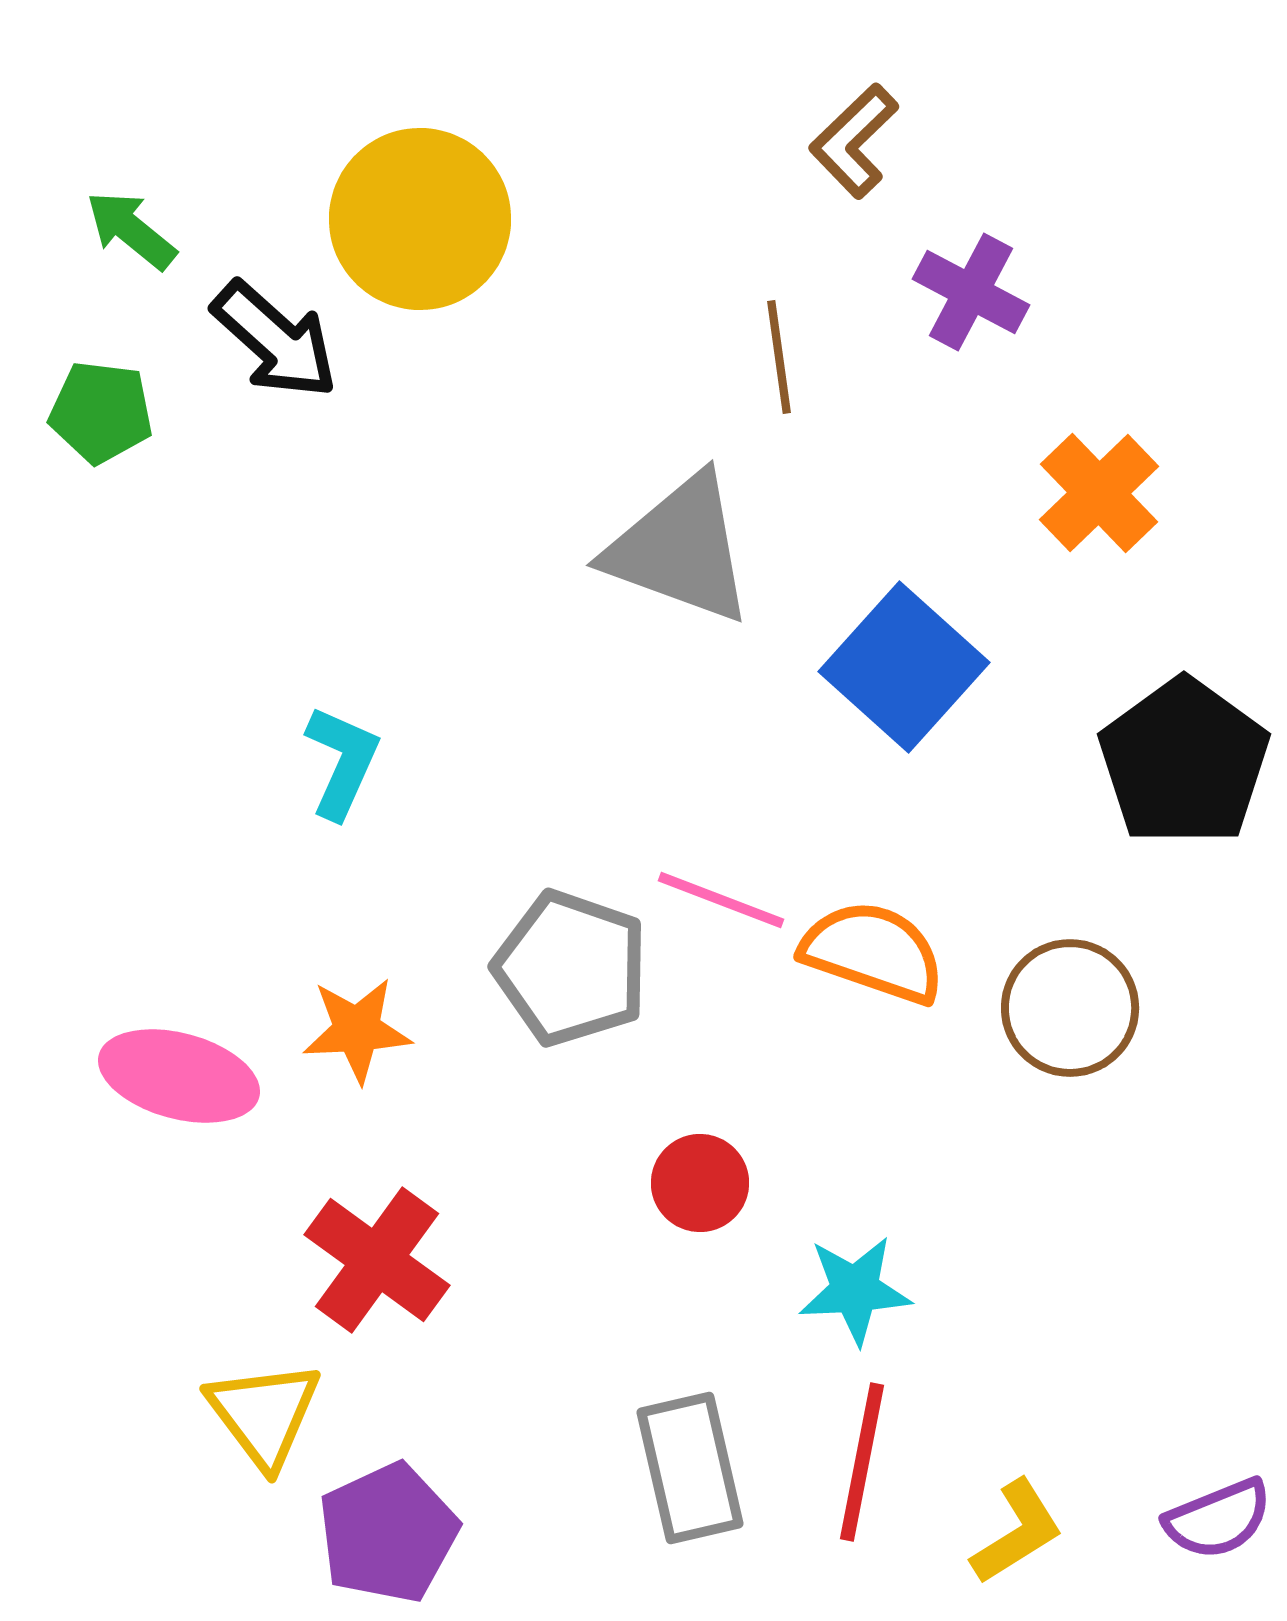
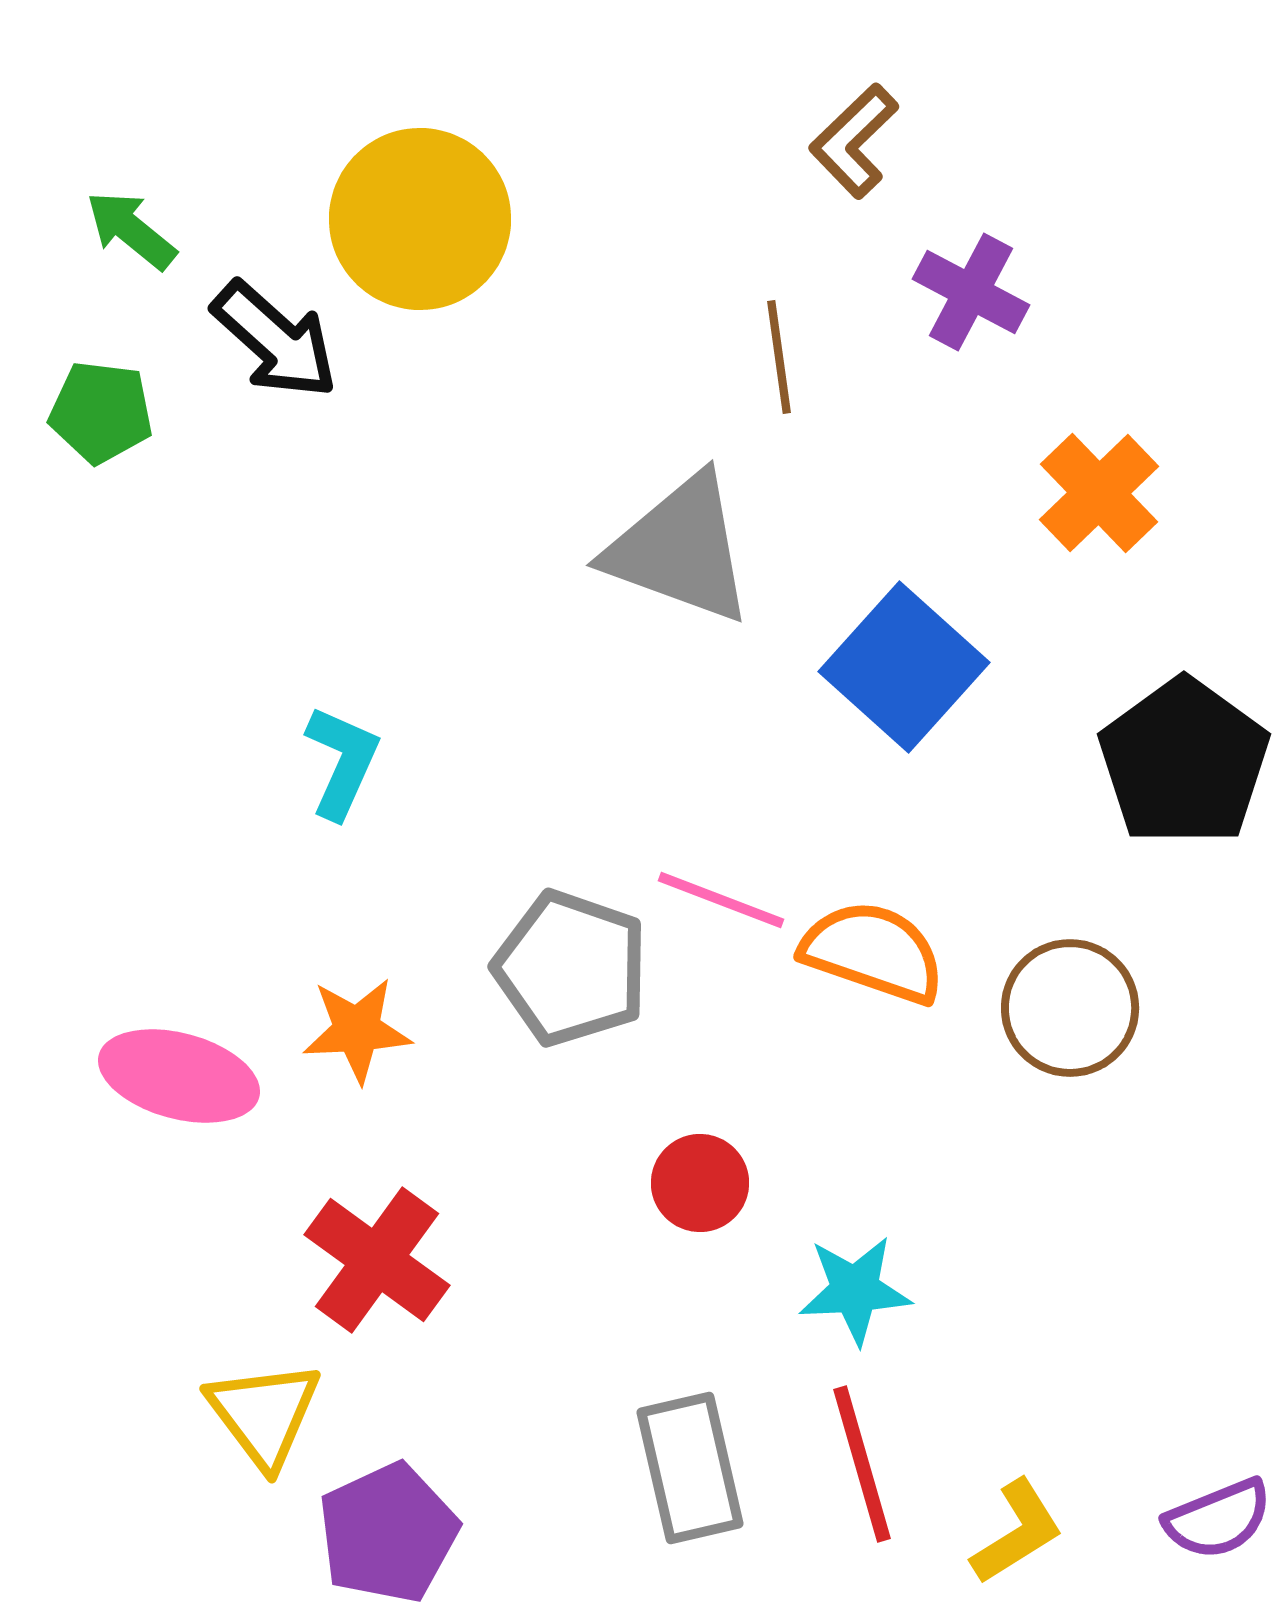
red line: moved 2 px down; rotated 27 degrees counterclockwise
